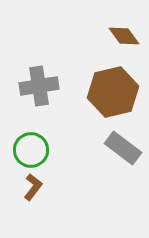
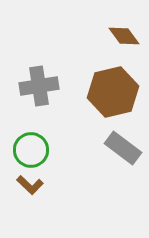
brown L-shape: moved 3 px left, 2 px up; rotated 96 degrees clockwise
